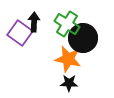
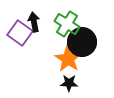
black arrow: rotated 12 degrees counterclockwise
black circle: moved 1 px left, 4 px down
orange star: rotated 20 degrees clockwise
